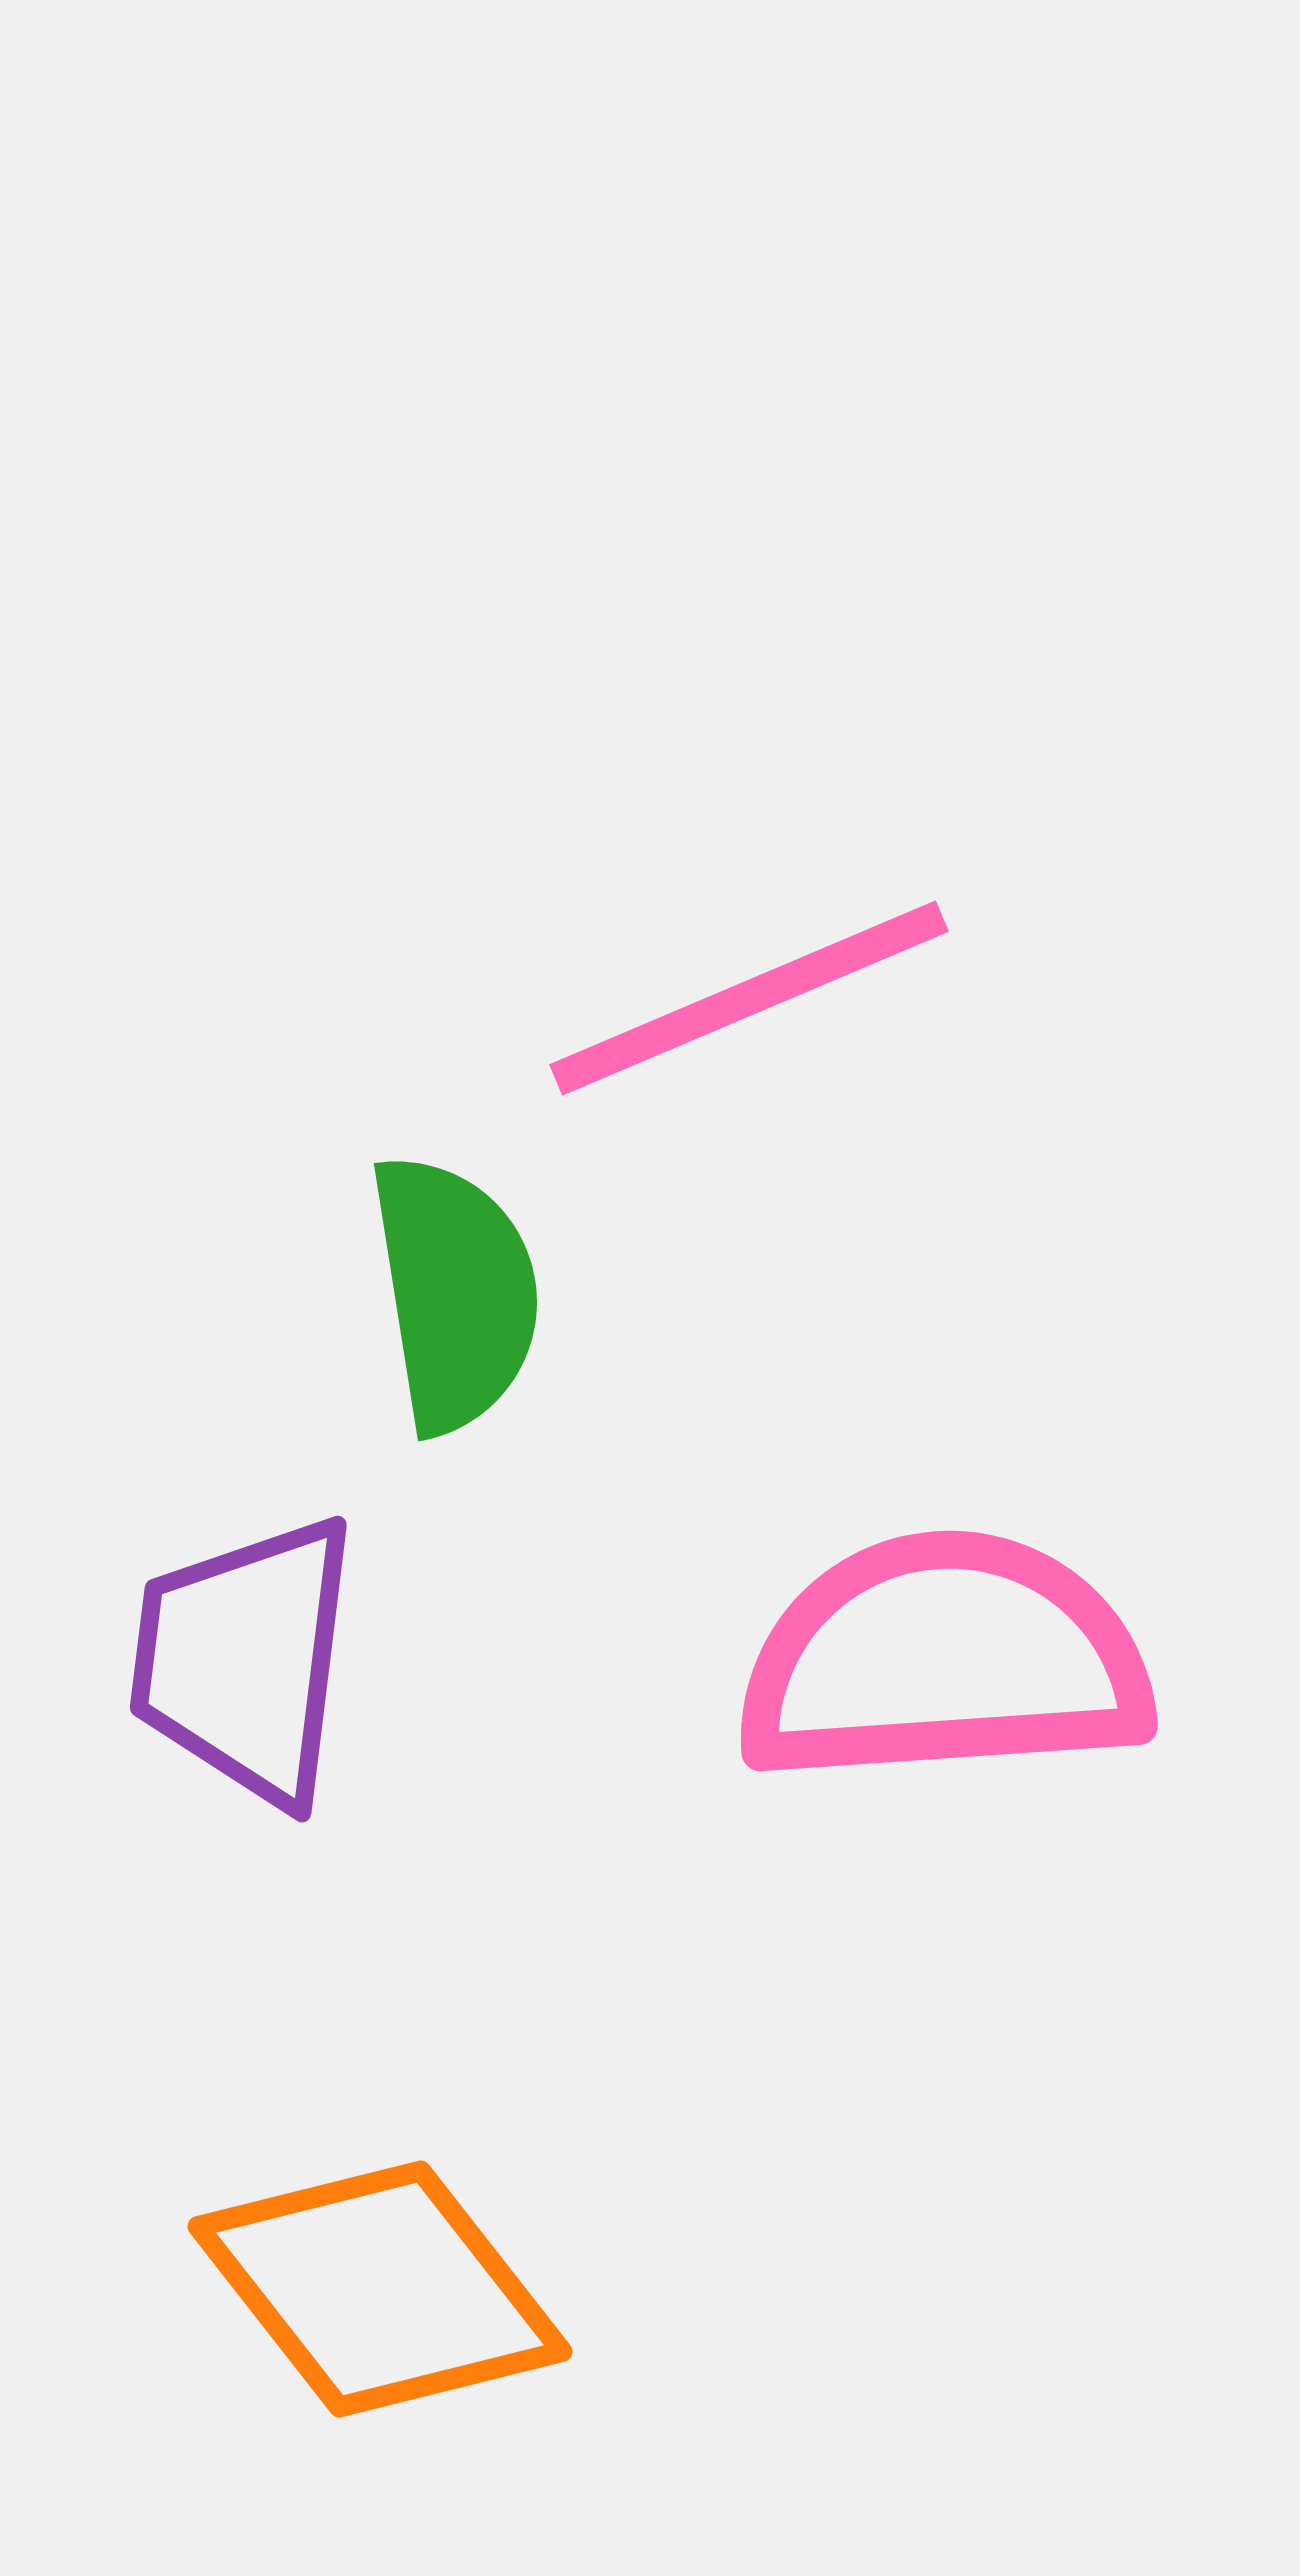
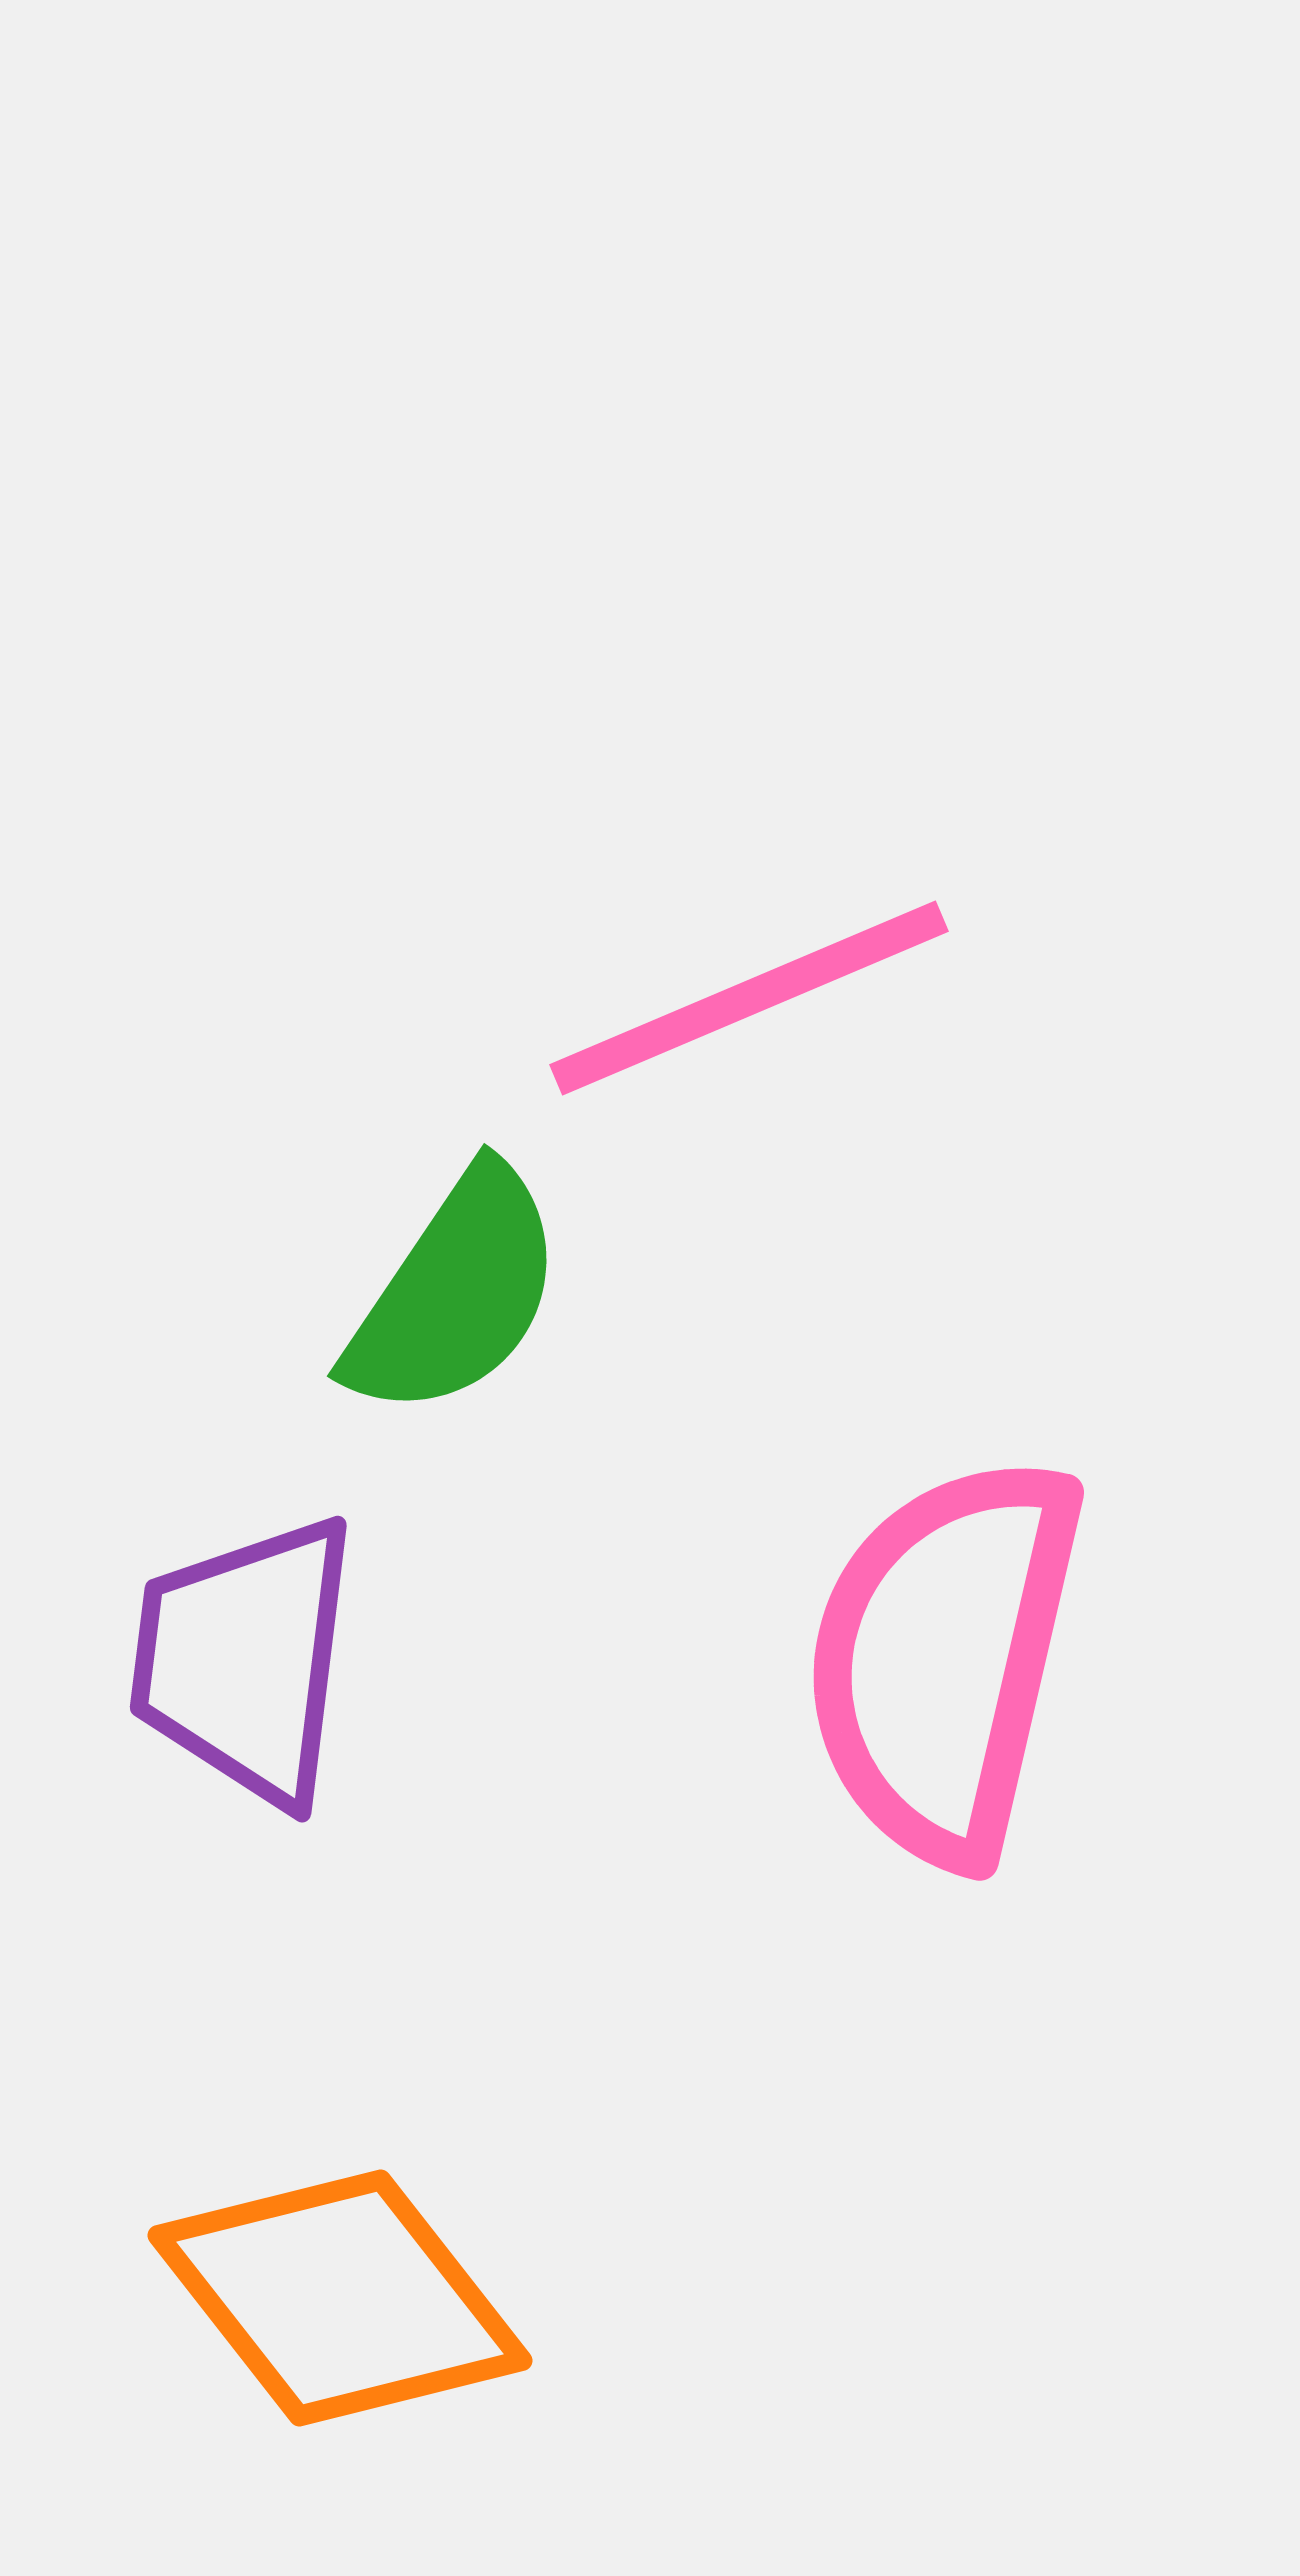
green semicircle: rotated 43 degrees clockwise
pink semicircle: rotated 73 degrees counterclockwise
orange diamond: moved 40 px left, 9 px down
